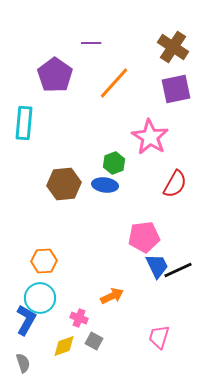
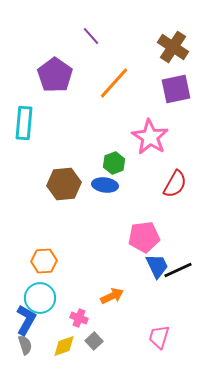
purple line: moved 7 px up; rotated 48 degrees clockwise
gray square: rotated 18 degrees clockwise
gray semicircle: moved 2 px right, 18 px up
